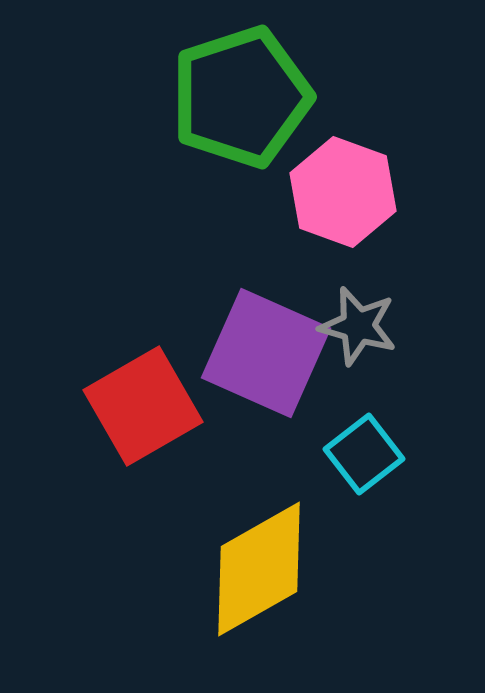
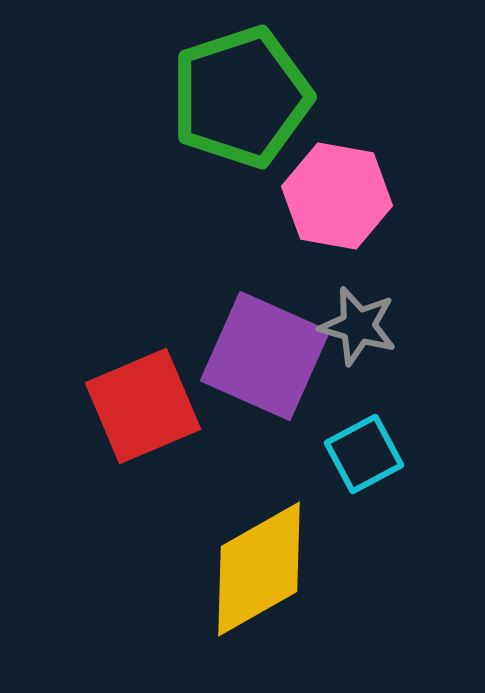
pink hexagon: moved 6 px left, 4 px down; rotated 10 degrees counterclockwise
purple square: moved 1 px left, 3 px down
red square: rotated 7 degrees clockwise
cyan square: rotated 10 degrees clockwise
